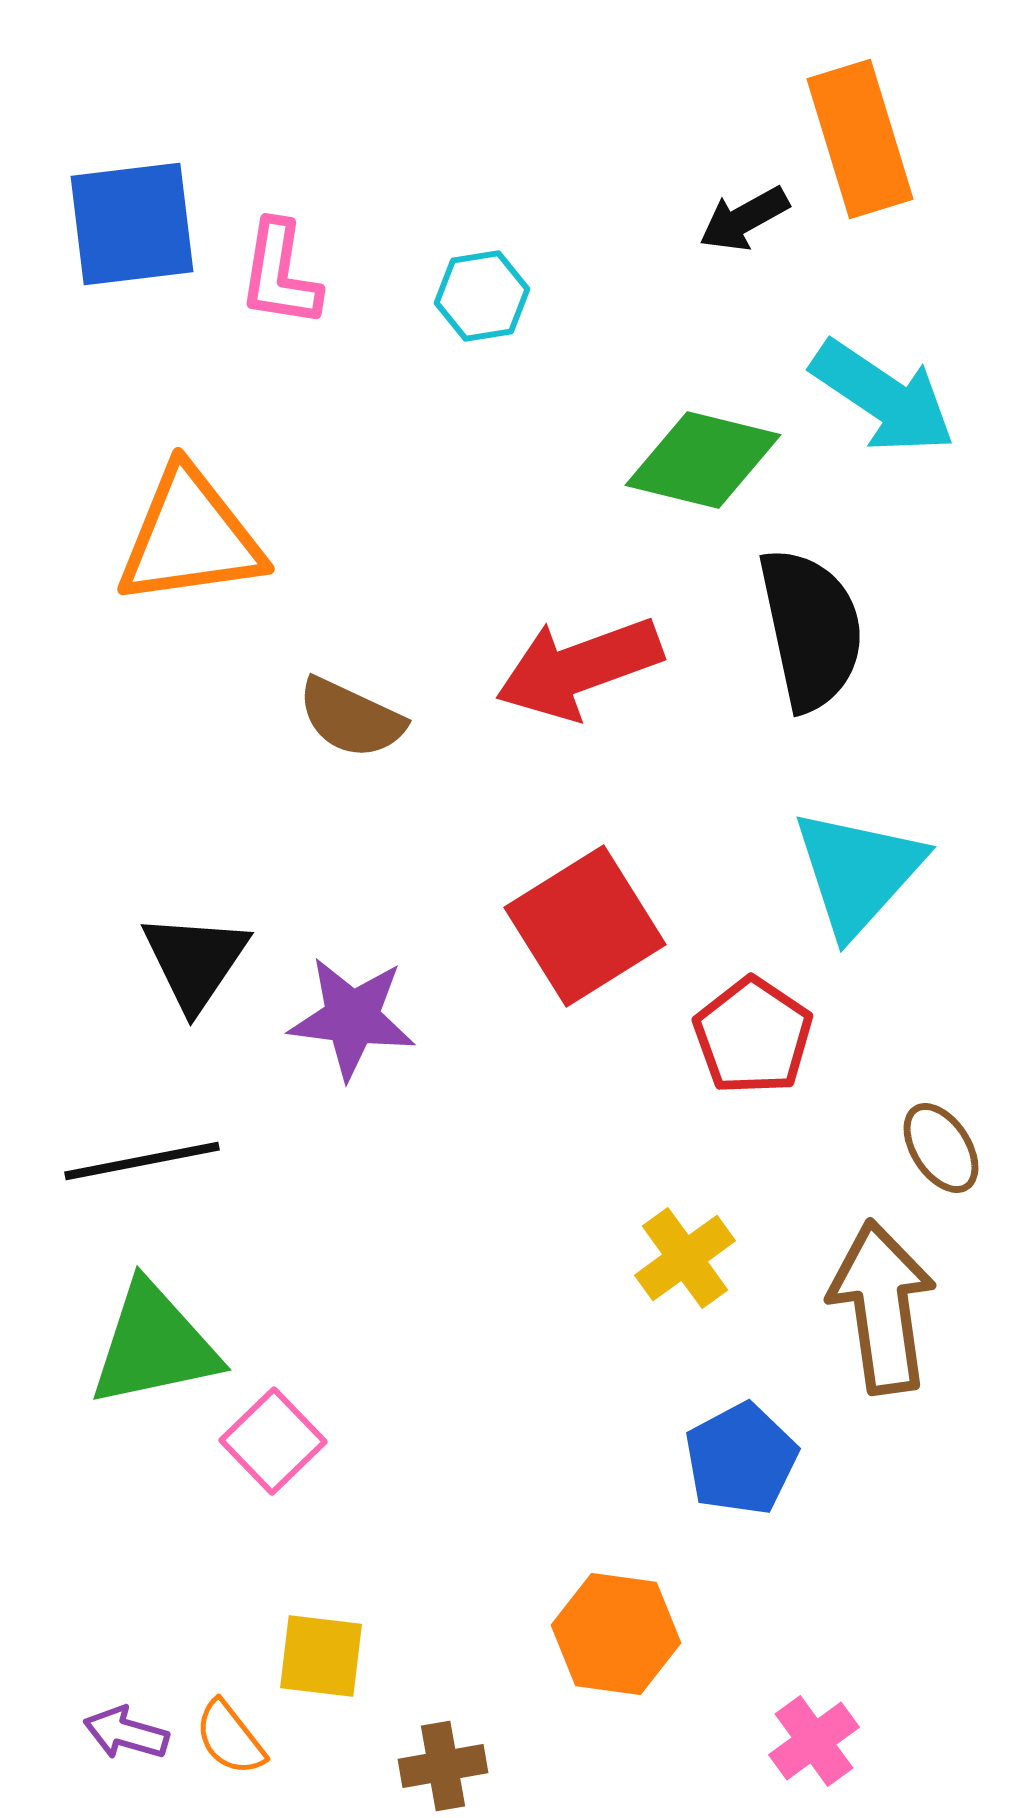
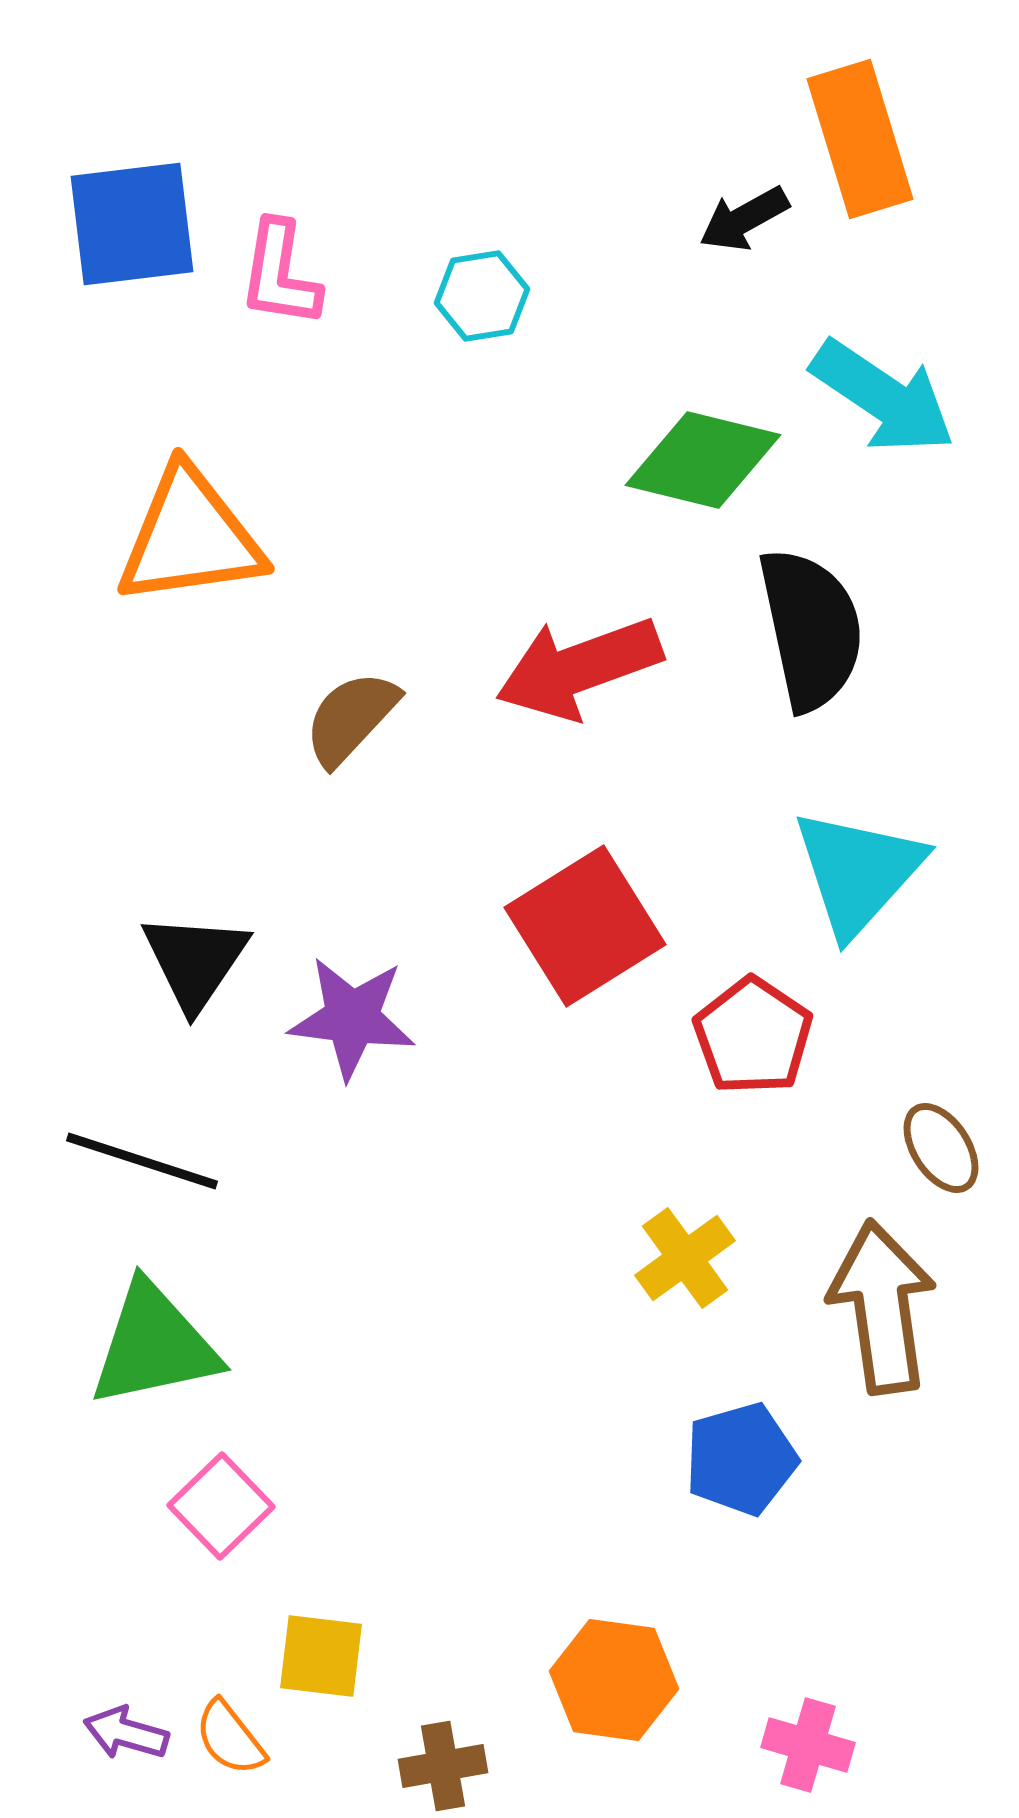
brown semicircle: rotated 108 degrees clockwise
black line: rotated 29 degrees clockwise
pink square: moved 52 px left, 65 px down
blue pentagon: rotated 12 degrees clockwise
orange hexagon: moved 2 px left, 46 px down
pink cross: moved 6 px left, 4 px down; rotated 38 degrees counterclockwise
